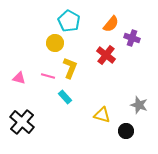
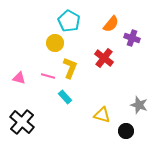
red cross: moved 2 px left, 3 px down
